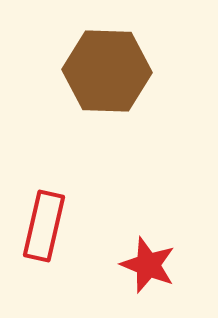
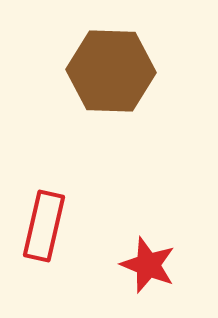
brown hexagon: moved 4 px right
